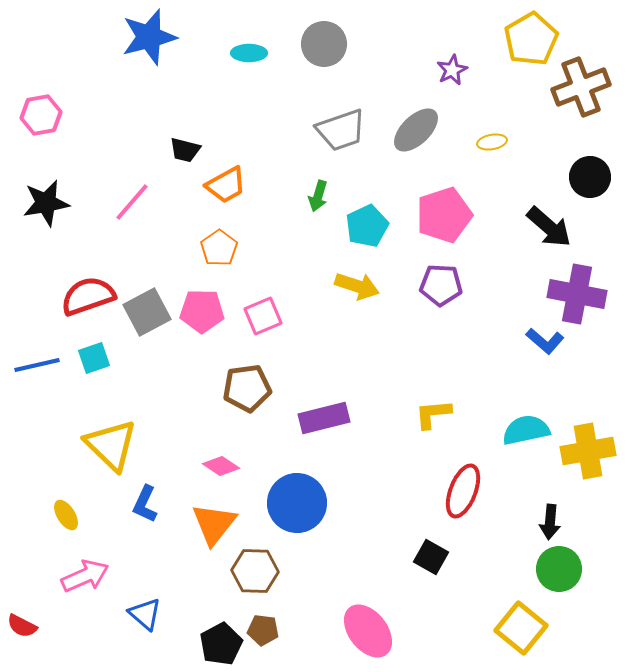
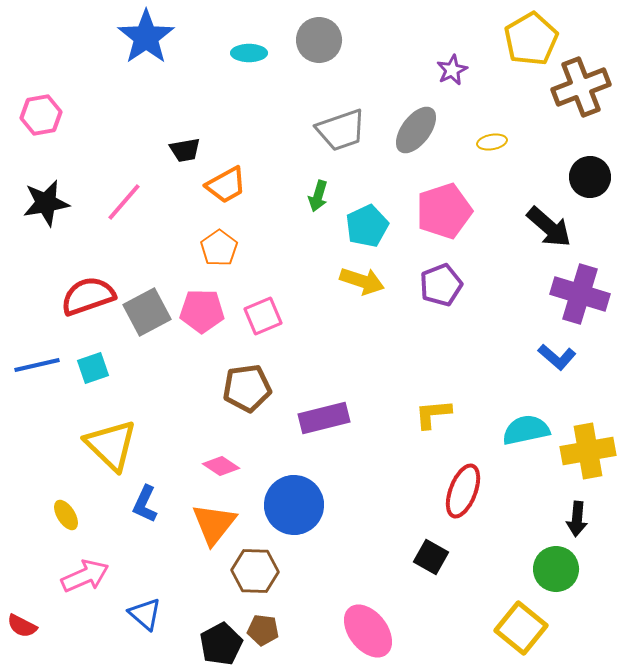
blue star at (149, 37): moved 3 px left; rotated 20 degrees counterclockwise
gray circle at (324, 44): moved 5 px left, 4 px up
gray ellipse at (416, 130): rotated 9 degrees counterclockwise
black trapezoid at (185, 150): rotated 24 degrees counterclockwise
pink line at (132, 202): moved 8 px left
pink pentagon at (444, 215): moved 4 px up
purple pentagon at (441, 285): rotated 24 degrees counterclockwise
yellow arrow at (357, 286): moved 5 px right, 5 px up
purple cross at (577, 294): moved 3 px right; rotated 6 degrees clockwise
blue L-shape at (545, 341): moved 12 px right, 16 px down
cyan square at (94, 358): moved 1 px left, 10 px down
blue circle at (297, 503): moved 3 px left, 2 px down
black arrow at (550, 522): moved 27 px right, 3 px up
green circle at (559, 569): moved 3 px left
